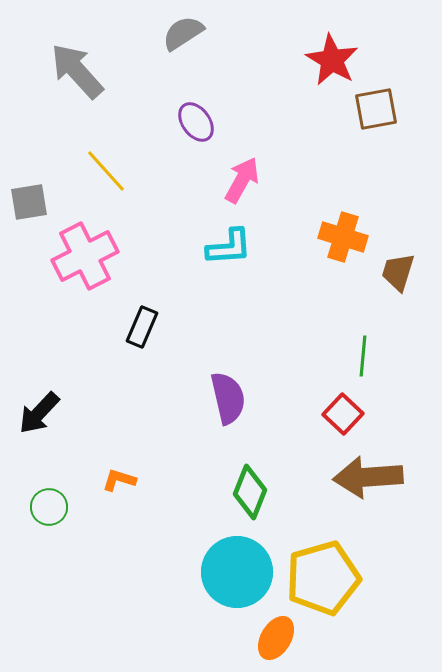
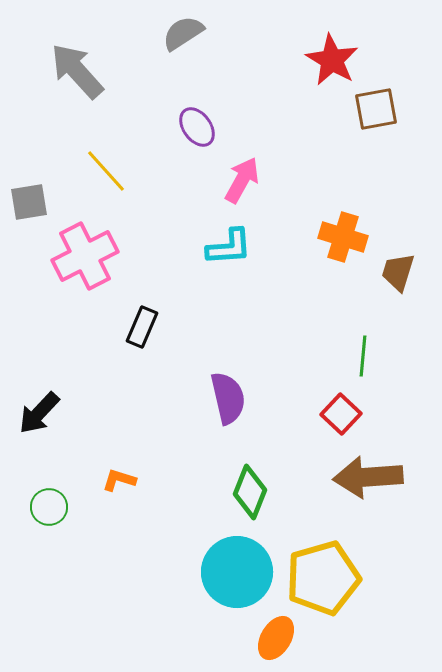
purple ellipse: moved 1 px right, 5 px down
red square: moved 2 px left
